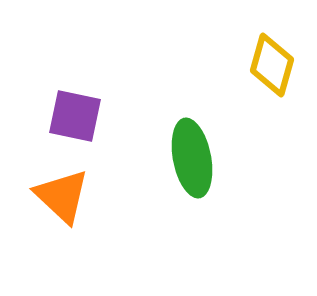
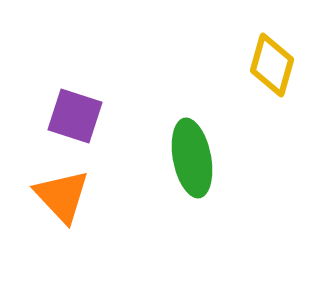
purple square: rotated 6 degrees clockwise
orange triangle: rotated 4 degrees clockwise
